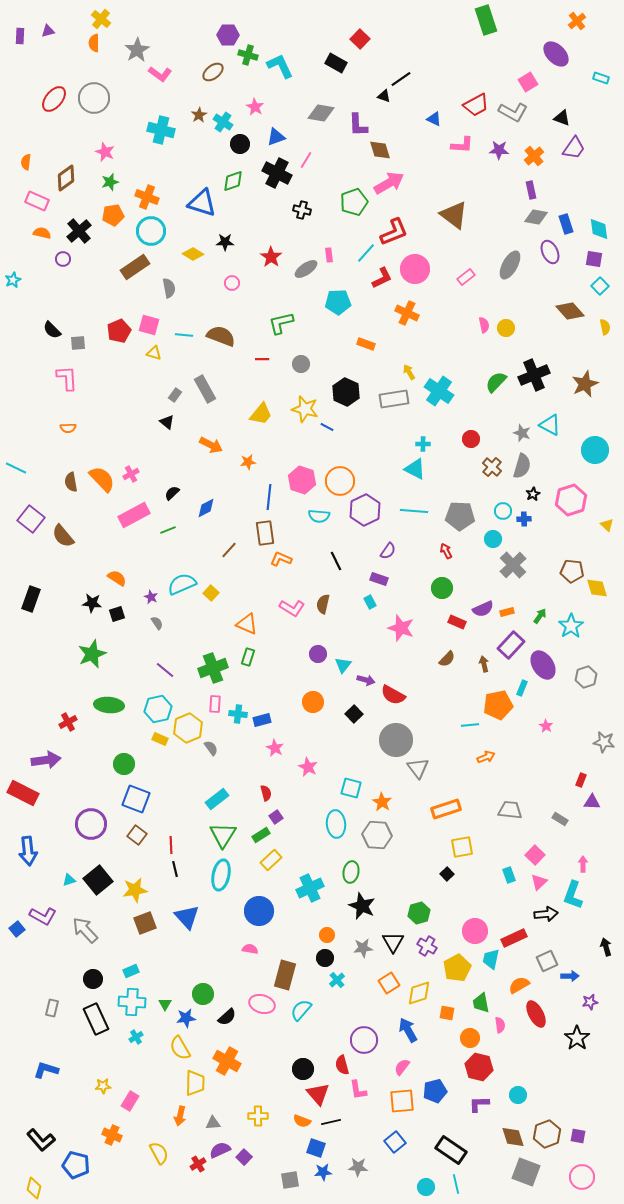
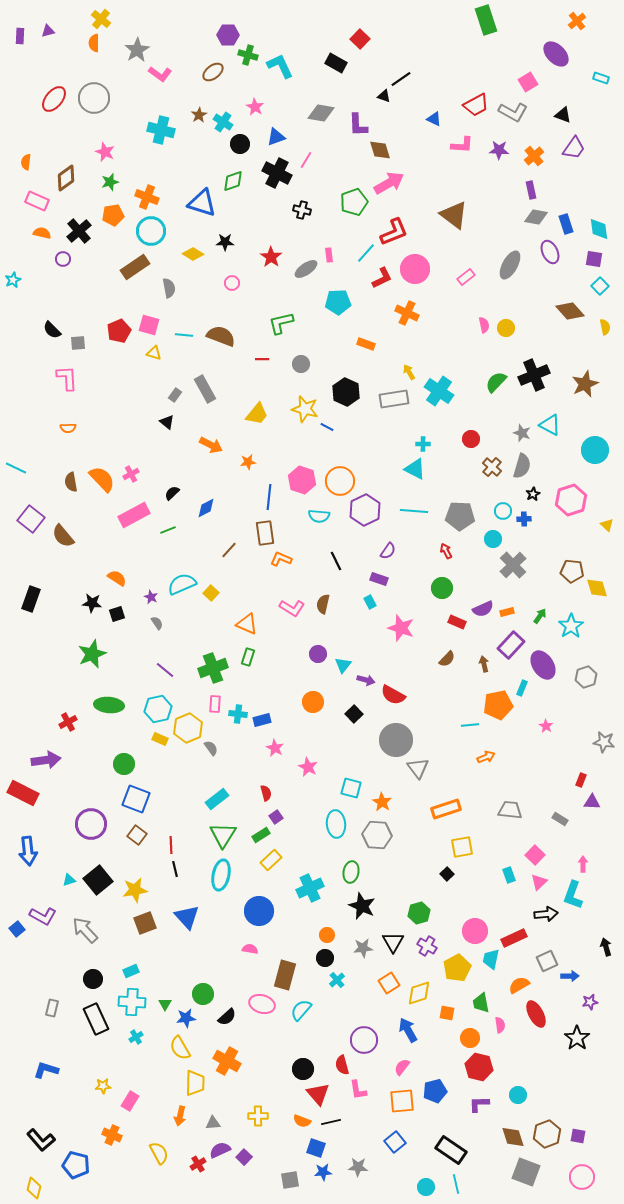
black triangle at (562, 118): moved 1 px right, 3 px up
yellow trapezoid at (261, 414): moved 4 px left
